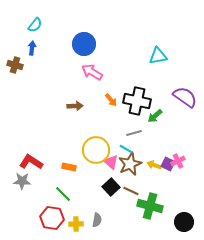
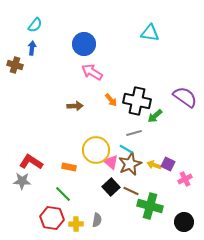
cyan triangle: moved 8 px left, 23 px up; rotated 18 degrees clockwise
pink cross: moved 7 px right, 18 px down
